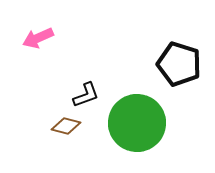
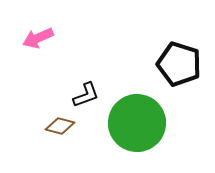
brown diamond: moved 6 px left
